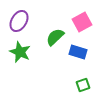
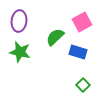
purple ellipse: rotated 25 degrees counterclockwise
green star: rotated 10 degrees counterclockwise
green square: rotated 24 degrees counterclockwise
